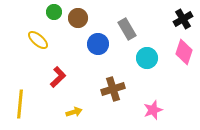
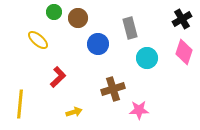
black cross: moved 1 px left
gray rectangle: moved 3 px right, 1 px up; rotated 15 degrees clockwise
pink star: moved 14 px left; rotated 18 degrees clockwise
